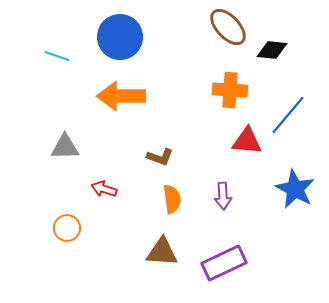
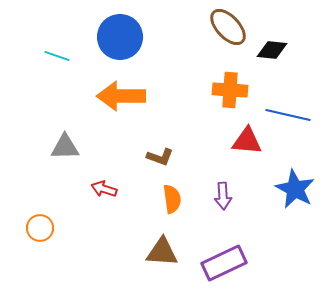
blue line: rotated 63 degrees clockwise
orange circle: moved 27 px left
